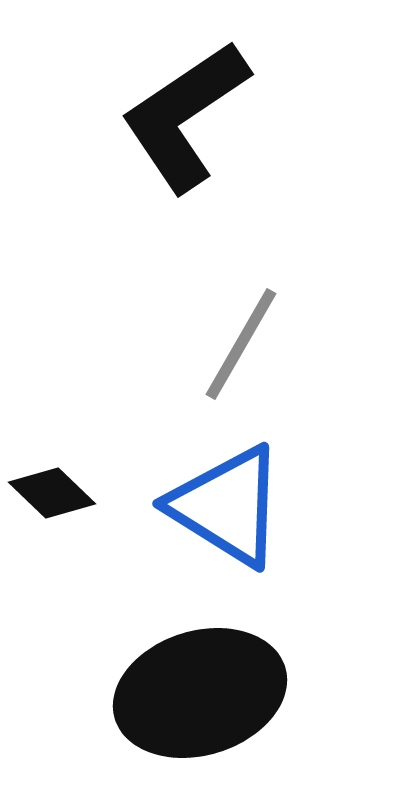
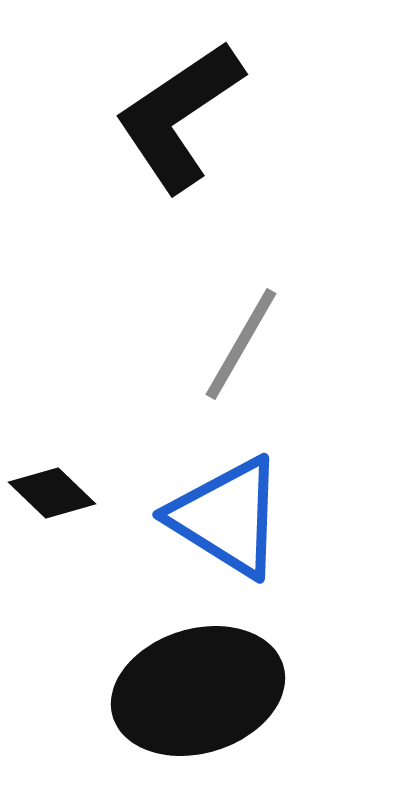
black L-shape: moved 6 px left
blue triangle: moved 11 px down
black ellipse: moved 2 px left, 2 px up
